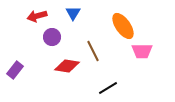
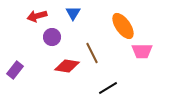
brown line: moved 1 px left, 2 px down
